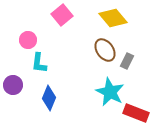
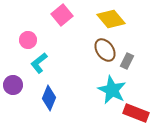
yellow diamond: moved 2 px left, 1 px down
cyan L-shape: rotated 45 degrees clockwise
cyan star: moved 2 px right, 2 px up
